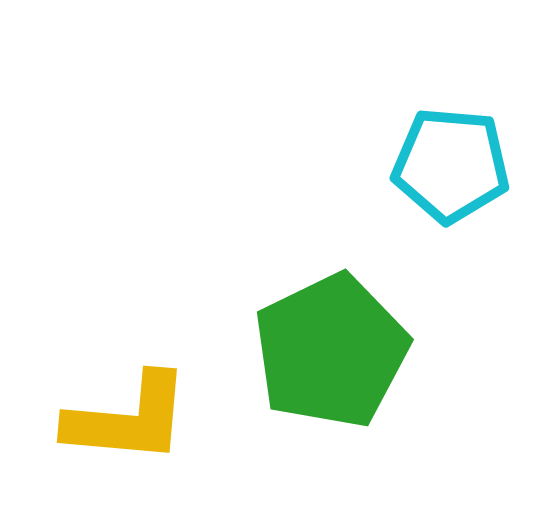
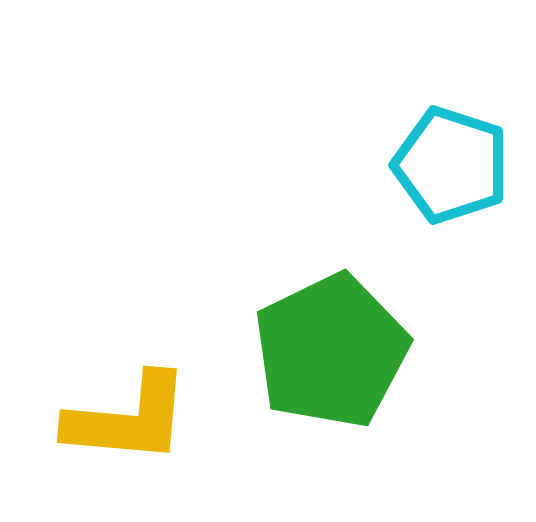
cyan pentagon: rotated 13 degrees clockwise
